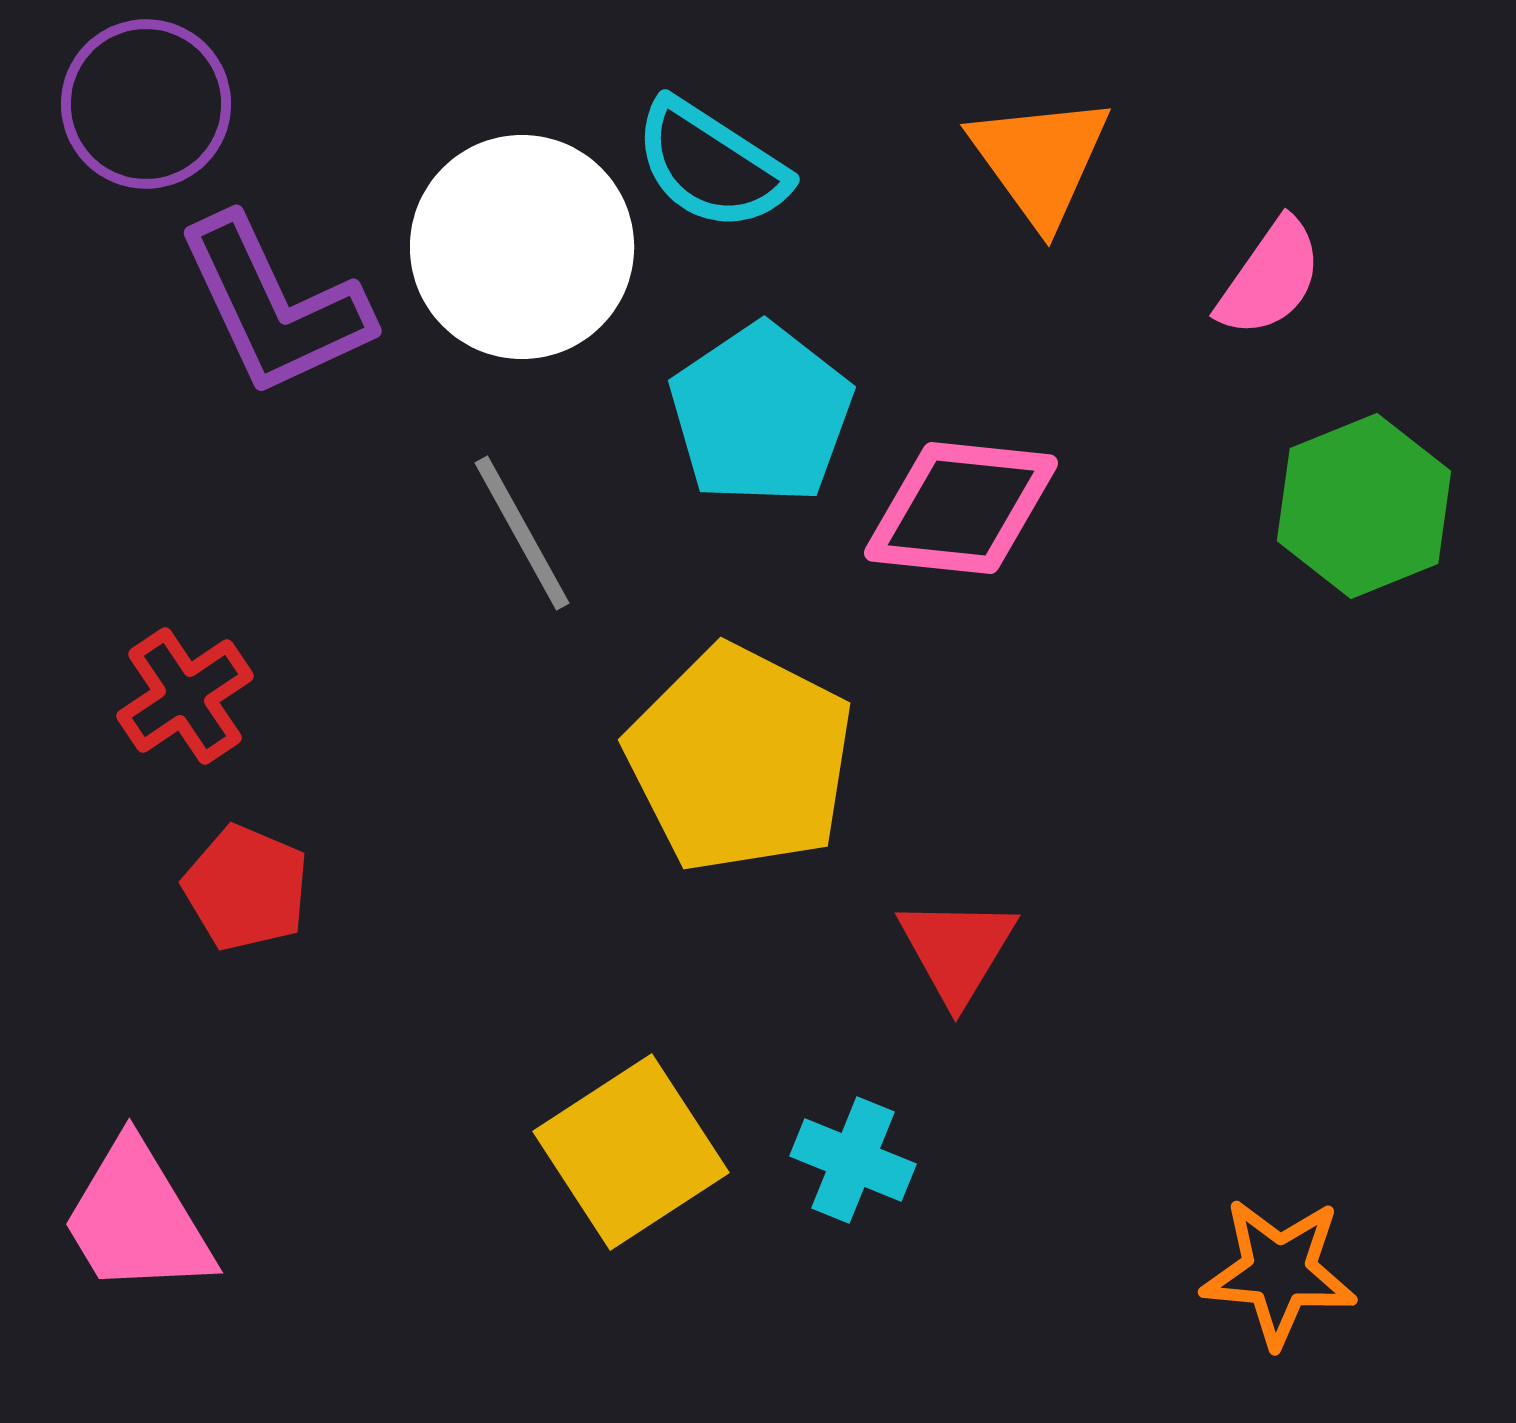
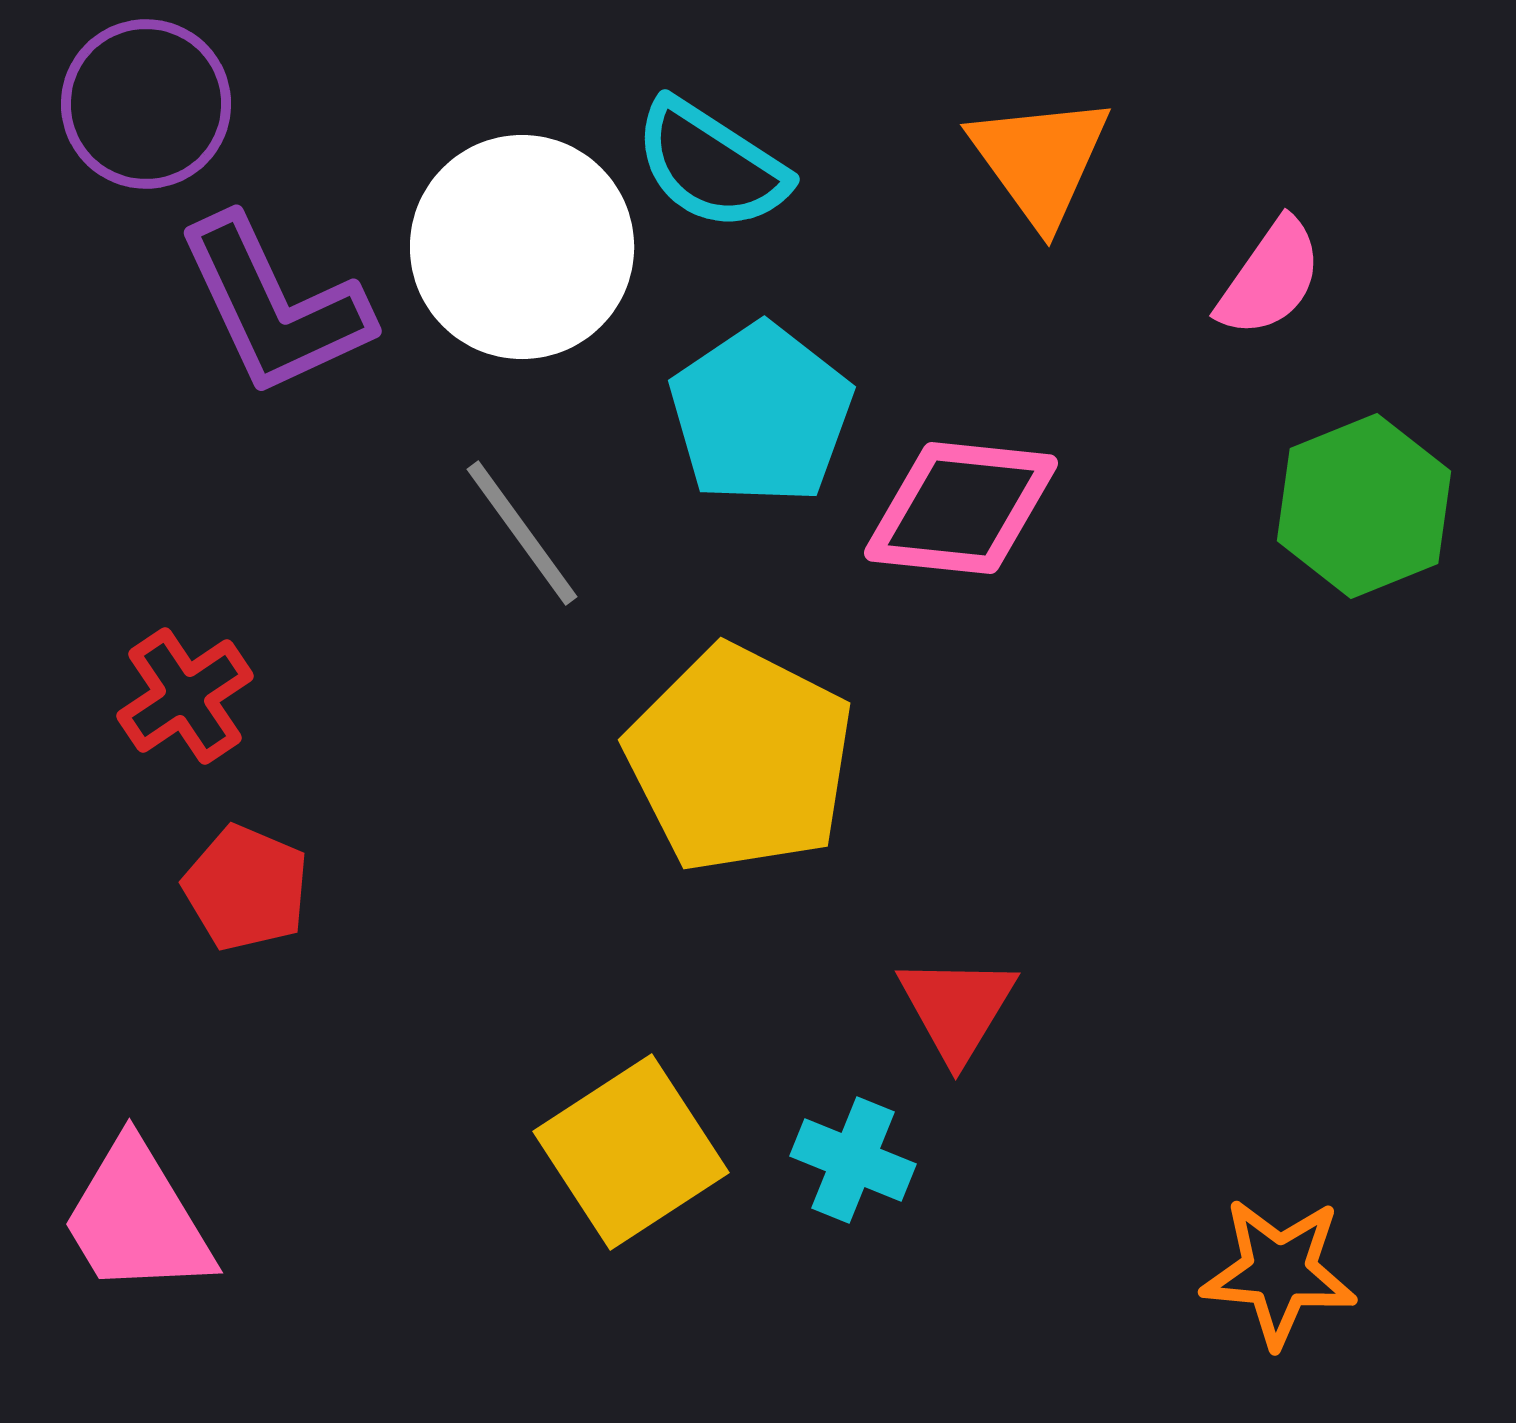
gray line: rotated 7 degrees counterclockwise
red triangle: moved 58 px down
